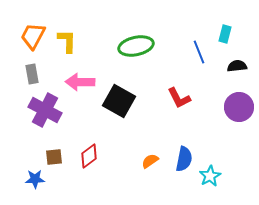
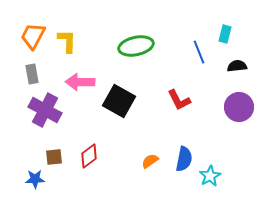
red L-shape: moved 2 px down
